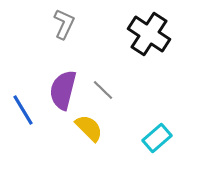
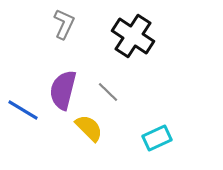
black cross: moved 16 px left, 2 px down
gray line: moved 5 px right, 2 px down
blue line: rotated 28 degrees counterclockwise
cyan rectangle: rotated 16 degrees clockwise
